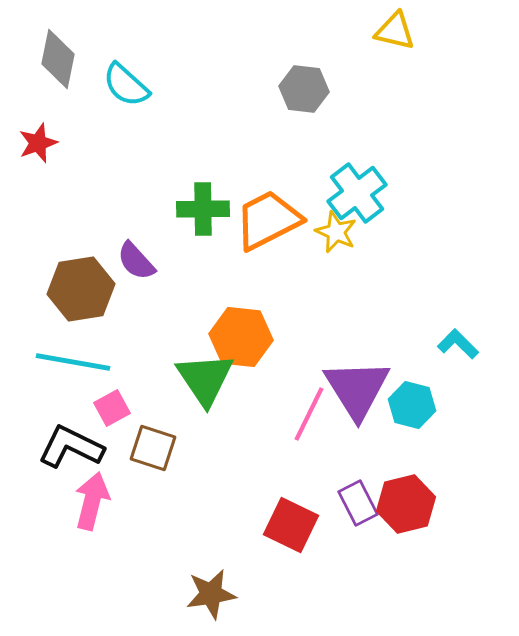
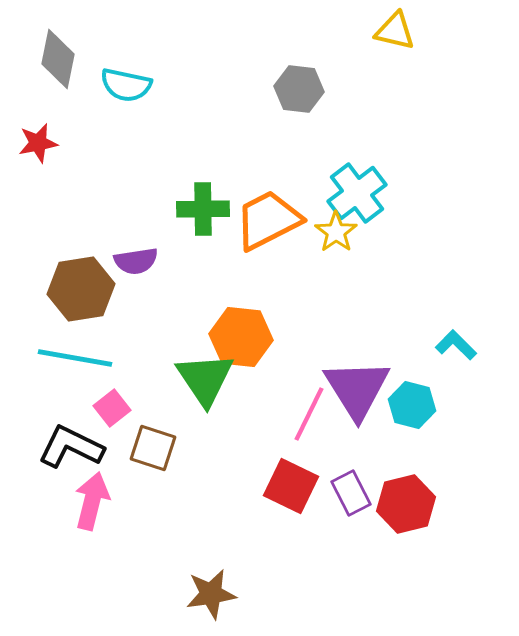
cyan semicircle: rotated 30 degrees counterclockwise
gray hexagon: moved 5 px left
red star: rotated 9 degrees clockwise
yellow star: rotated 12 degrees clockwise
purple semicircle: rotated 57 degrees counterclockwise
cyan L-shape: moved 2 px left, 1 px down
cyan line: moved 2 px right, 4 px up
pink square: rotated 9 degrees counterclockwise
purple rectangle: moved 7 px left, 10 px up
red square: moved 39 px up
